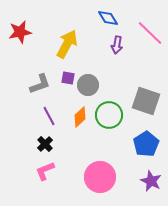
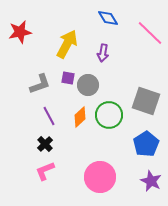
purple arrow: moved 14 px left, 8 px down
